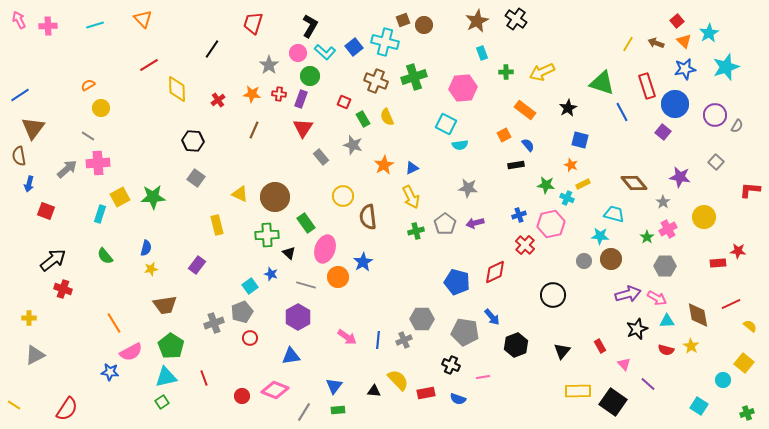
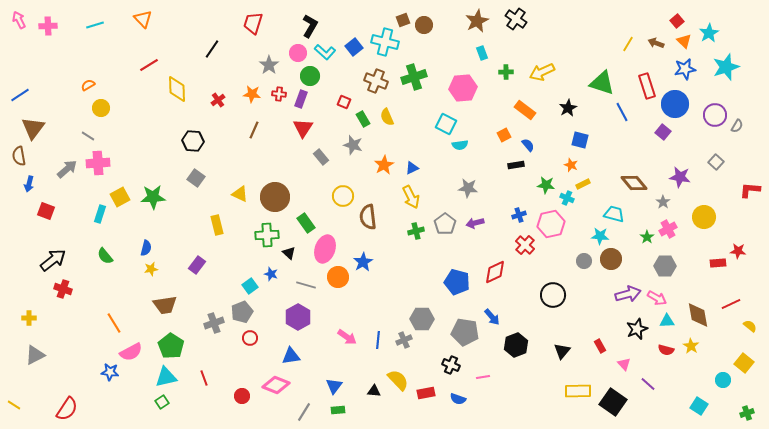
pink diamond at (275, 390): moved 1 px right, 5 px up
